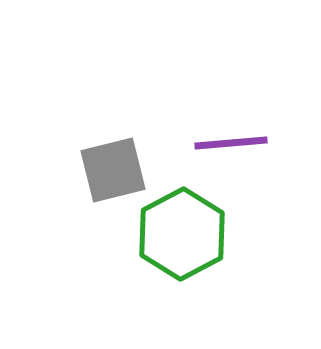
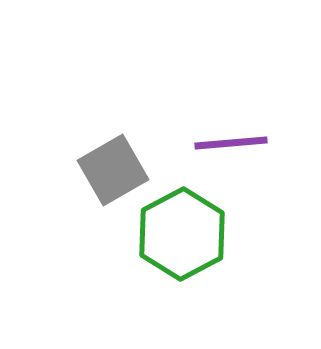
gray square: rotated 16 degrees counterclockwise
